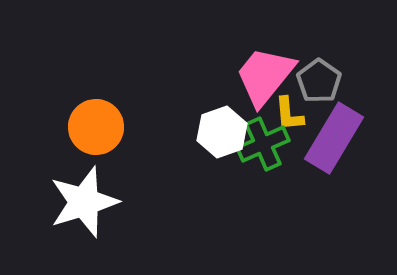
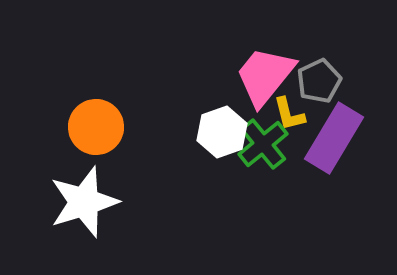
gray pentagon: rotated 12 degrees clockwise
yellow L-shape: rotated 9 degrees counterclockwise
green cross: rotated 15 degrees counterclockwise
